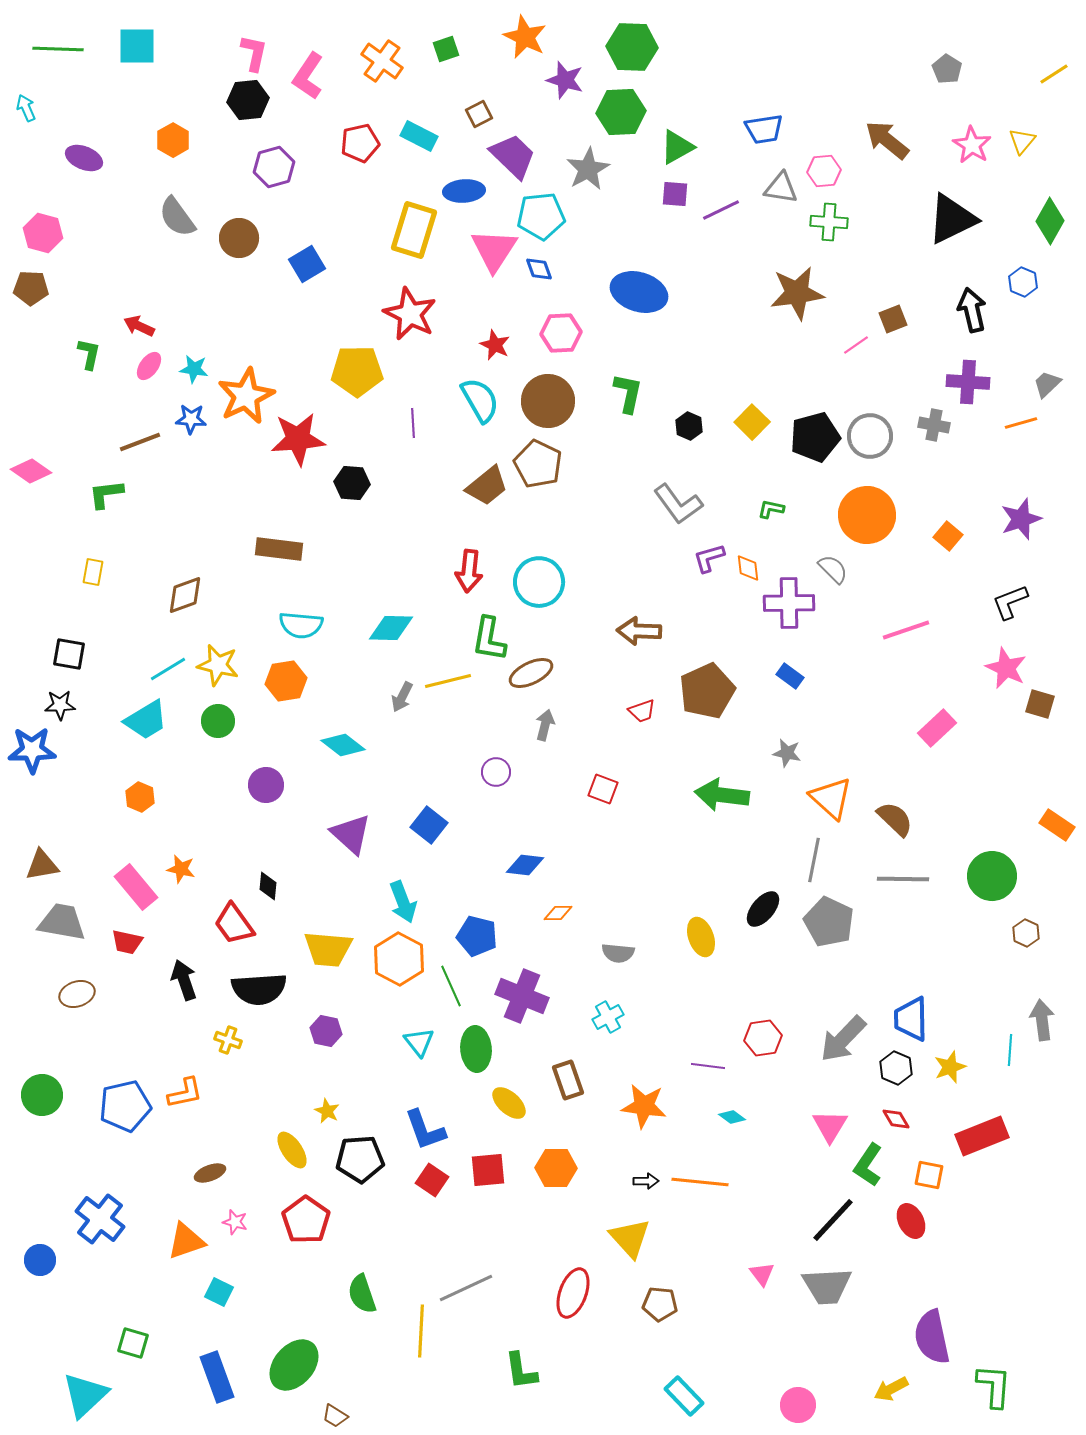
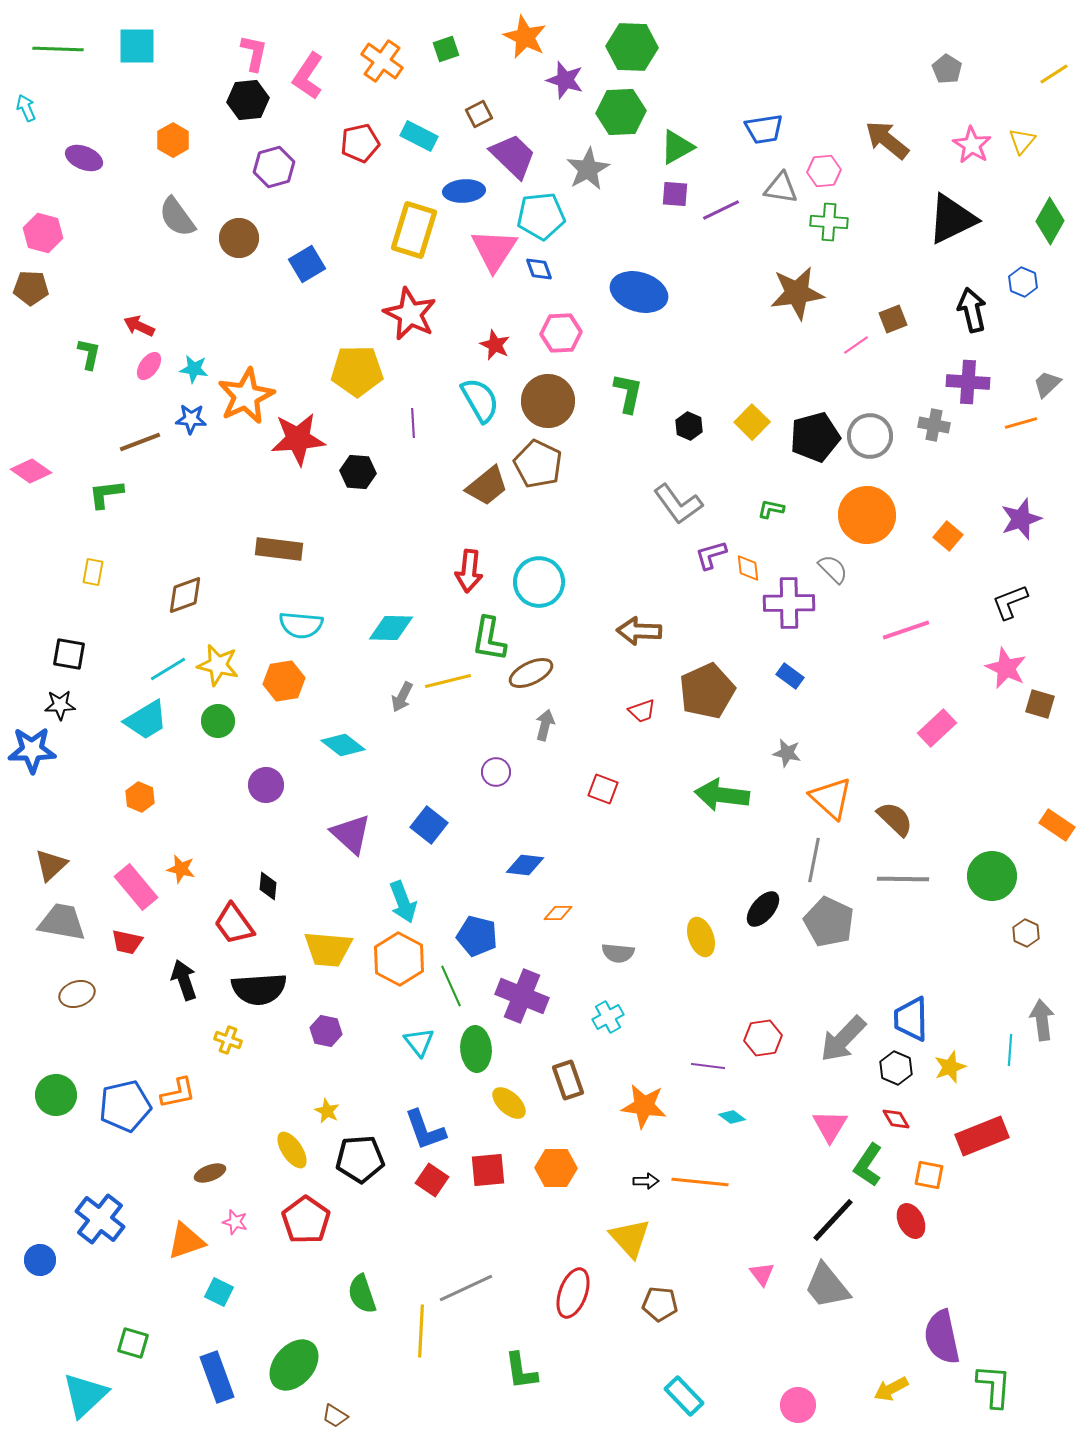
black hexagon at (352, 483): moved 6 px right, 11 px up
purple L-shape at (709, 558): moved 2 px right, 3 px up
orange hexagon at (286, 681): moved 2 px left
brown triangle at (42, 865): moved 9 px right; rotated 33 degrees counterclockwise
orange L-shape at (185, 1093): moved 7 px left
green circle at (42, 1095): moved 14 px right
gray trapezoid at (827, 1286): rotated 54 degrees clockwise
purple semicircle at (932, 1337): moved 10 px right
